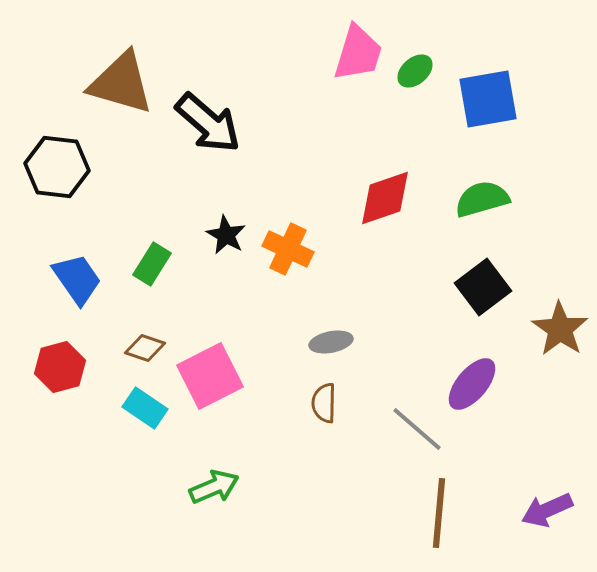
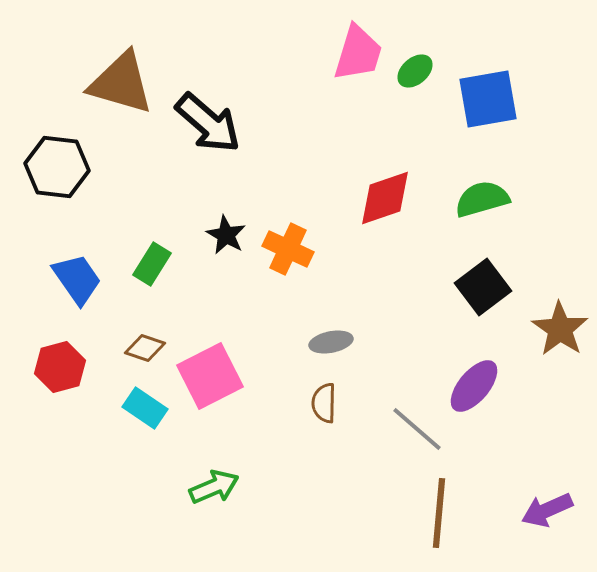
purple ellipse: moved 2 px right, 2 px down
